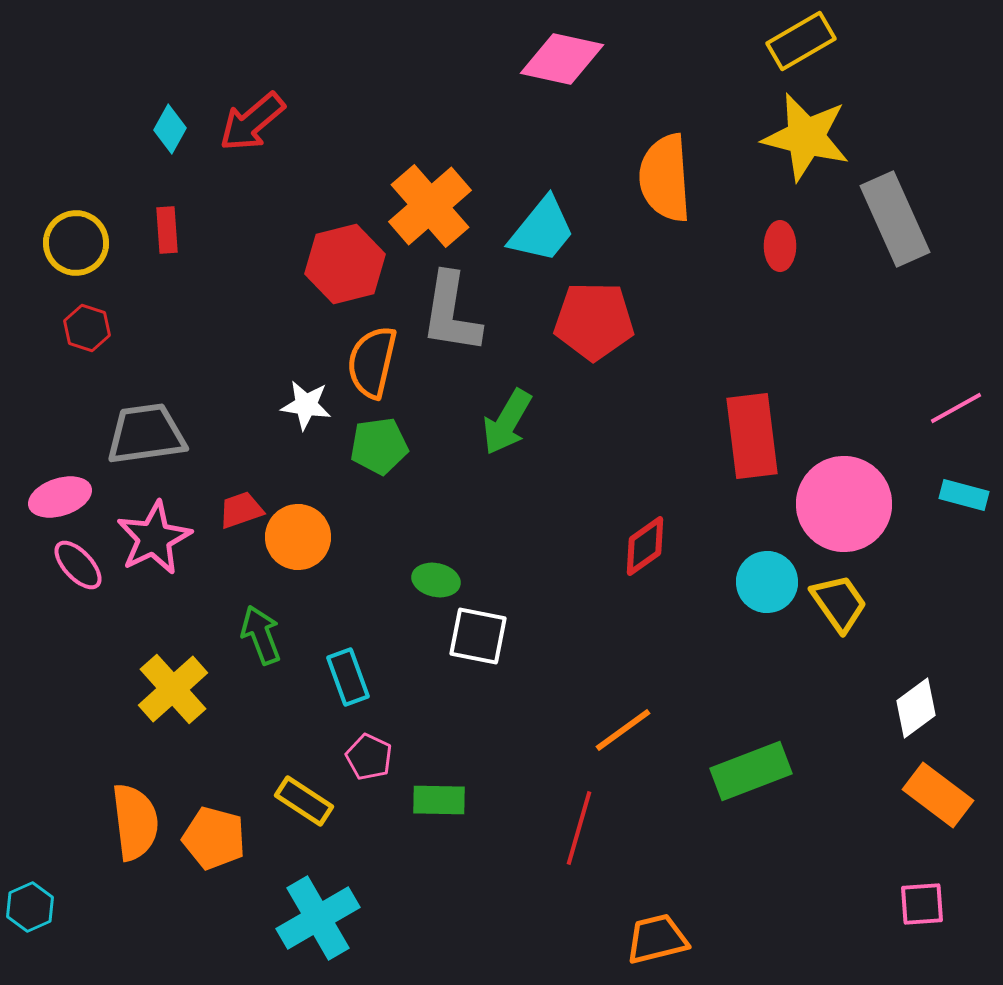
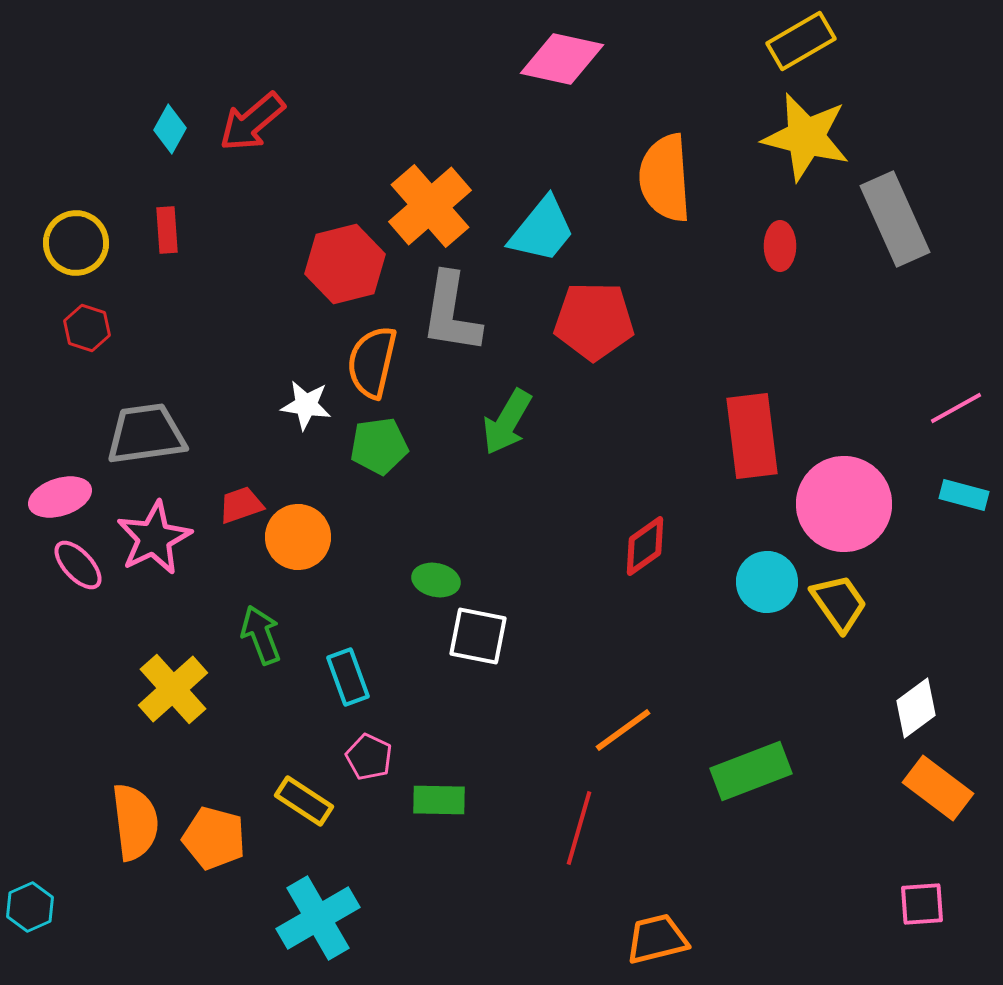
red trapezoid at (241, 510): moved 5 px up
orange rectangle at (938, 795): moved 7 px up
